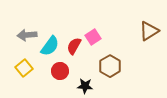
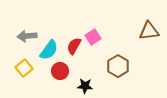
brown triangle: rotated 25 degrees clockwise
gray arrow: moved 1 px down
cyan semicircle: moved 1 px left, 4 px down
brown hexagon: moved 8 px right
